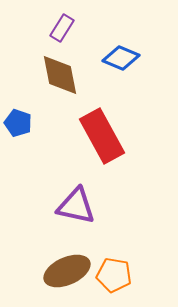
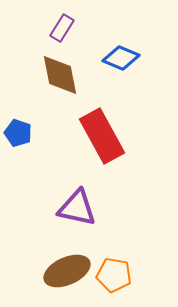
blue pentagon: moved 10 px down
purple triangle: moved 1 px right, 2 px down
